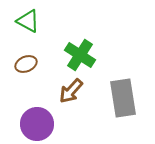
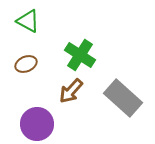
gray rectangle: rotated 39 degrees counterclockwise
